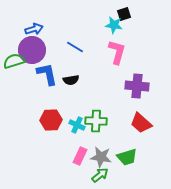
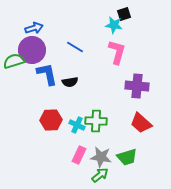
blue arrow: moved 1 px up
black semicircle: moved 1 px left, 2 px down
pink rectangle: moved 1 px left, 1 px up
